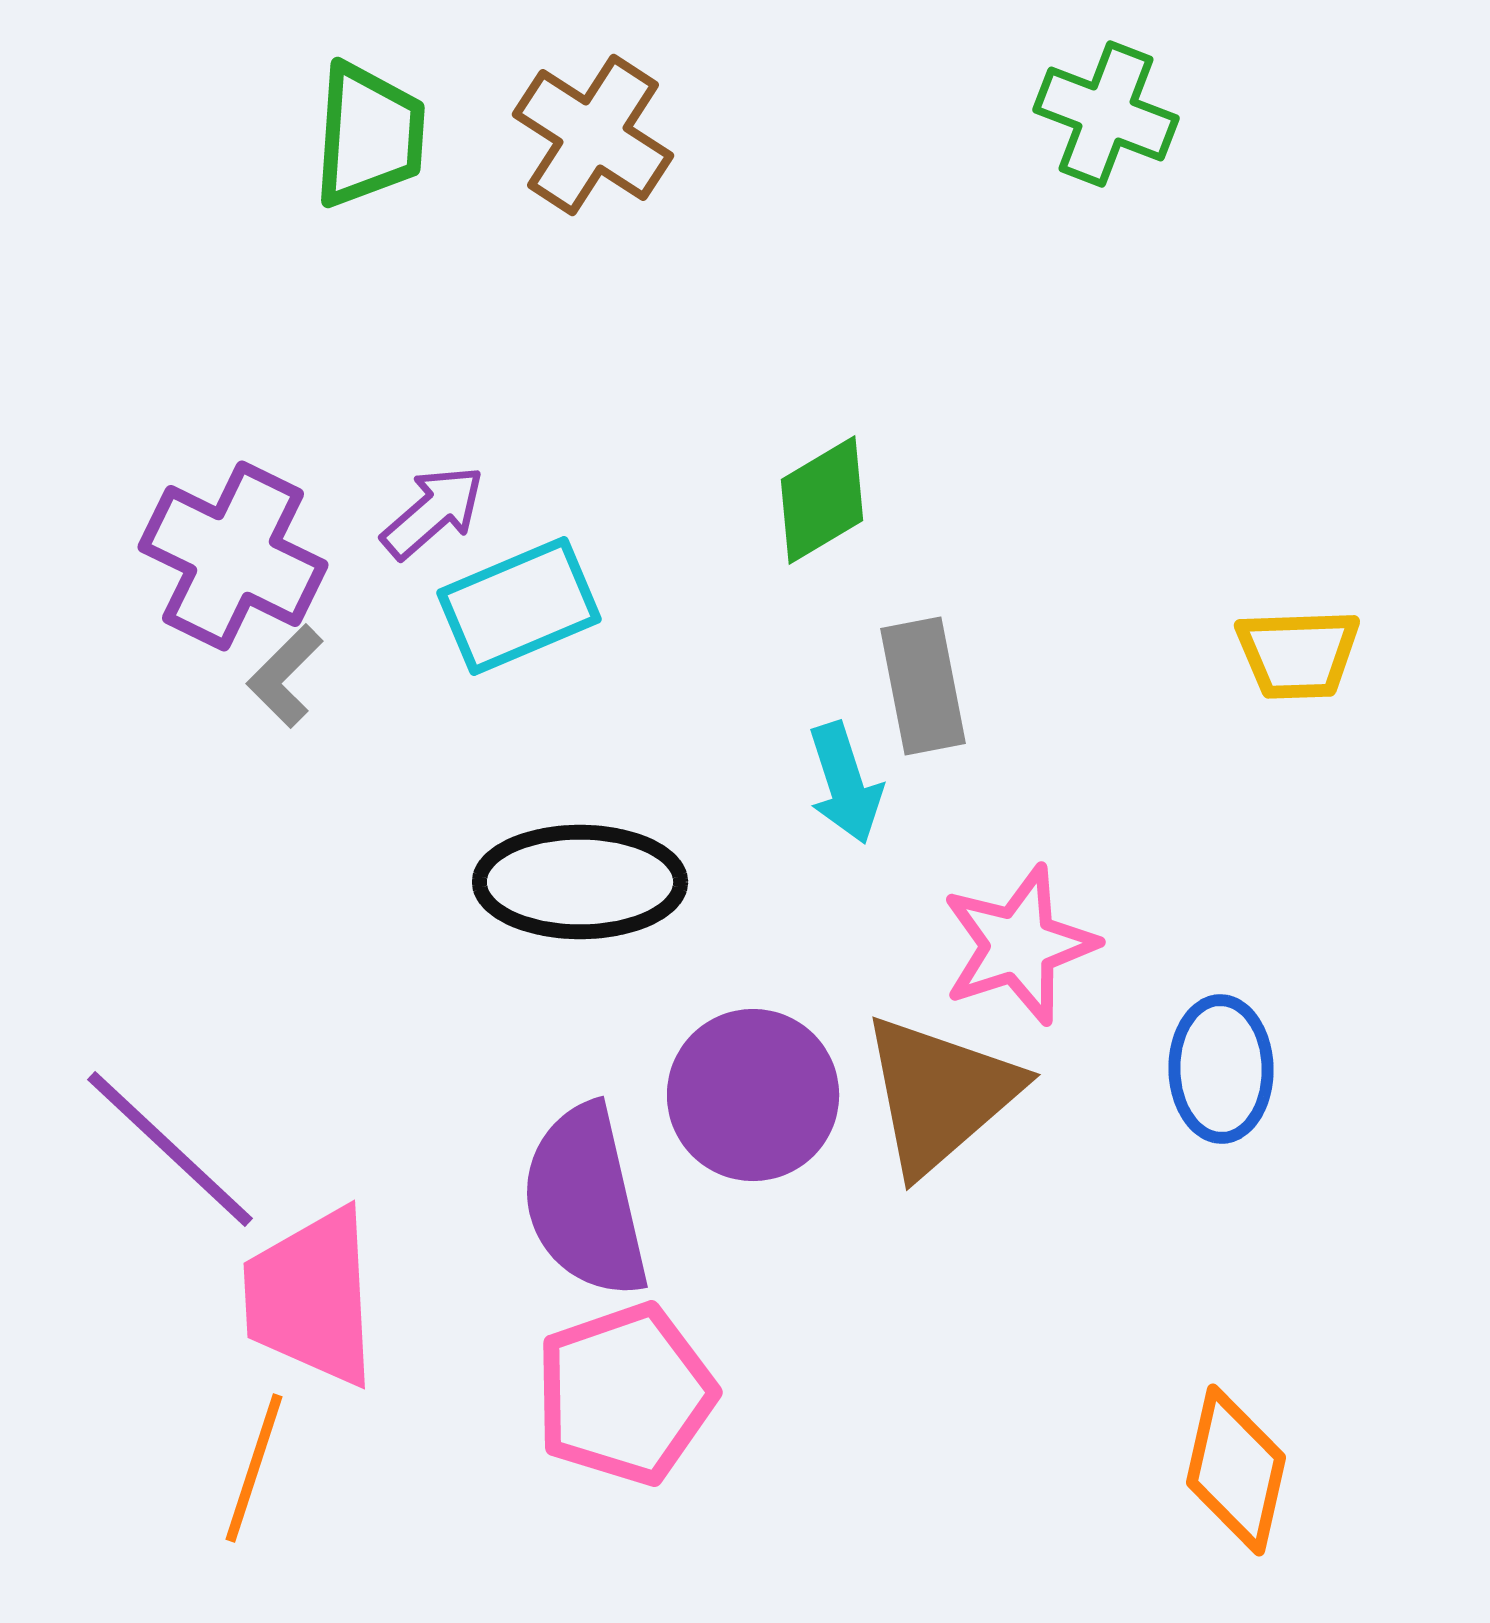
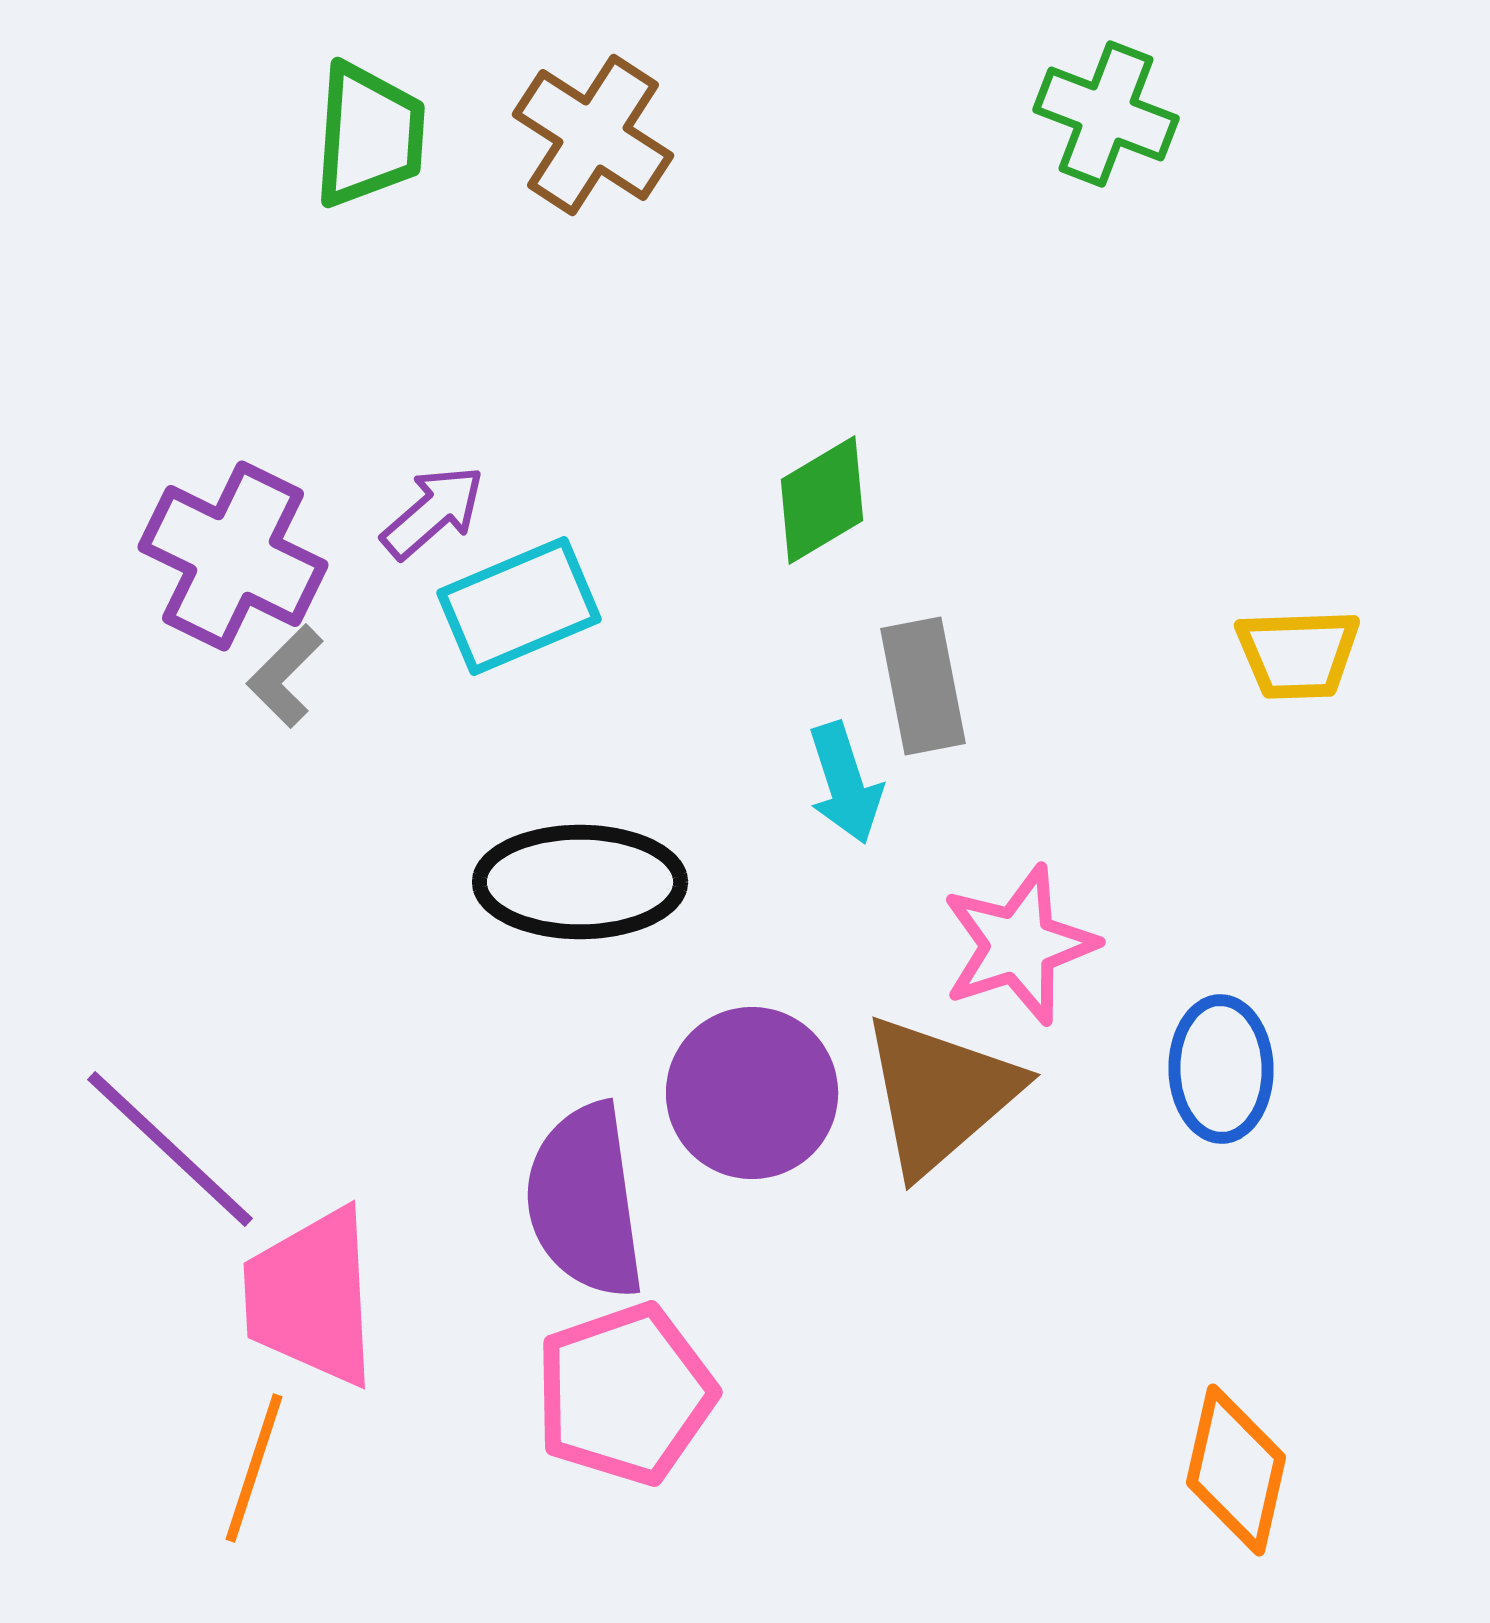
purple circle: moved 1 px left, 2 px up
purple semicircle: rotated 5 degrees clockwise
